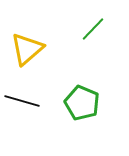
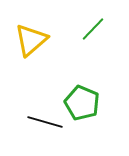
yellow triangle: moved 4 px right, 9 px up
black line: moved 23 px right, 21 px down
